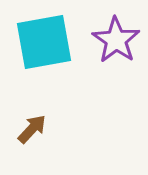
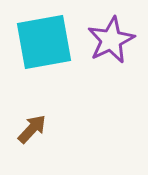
purple star: moved 5 px left; rotated 12 degrees clockwise
